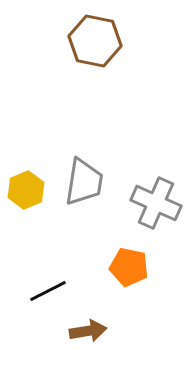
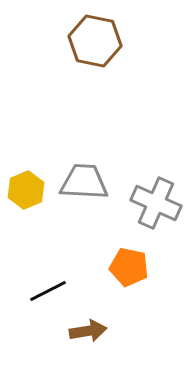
gray trapezoid: rotated 96 degrees counterclockwise
